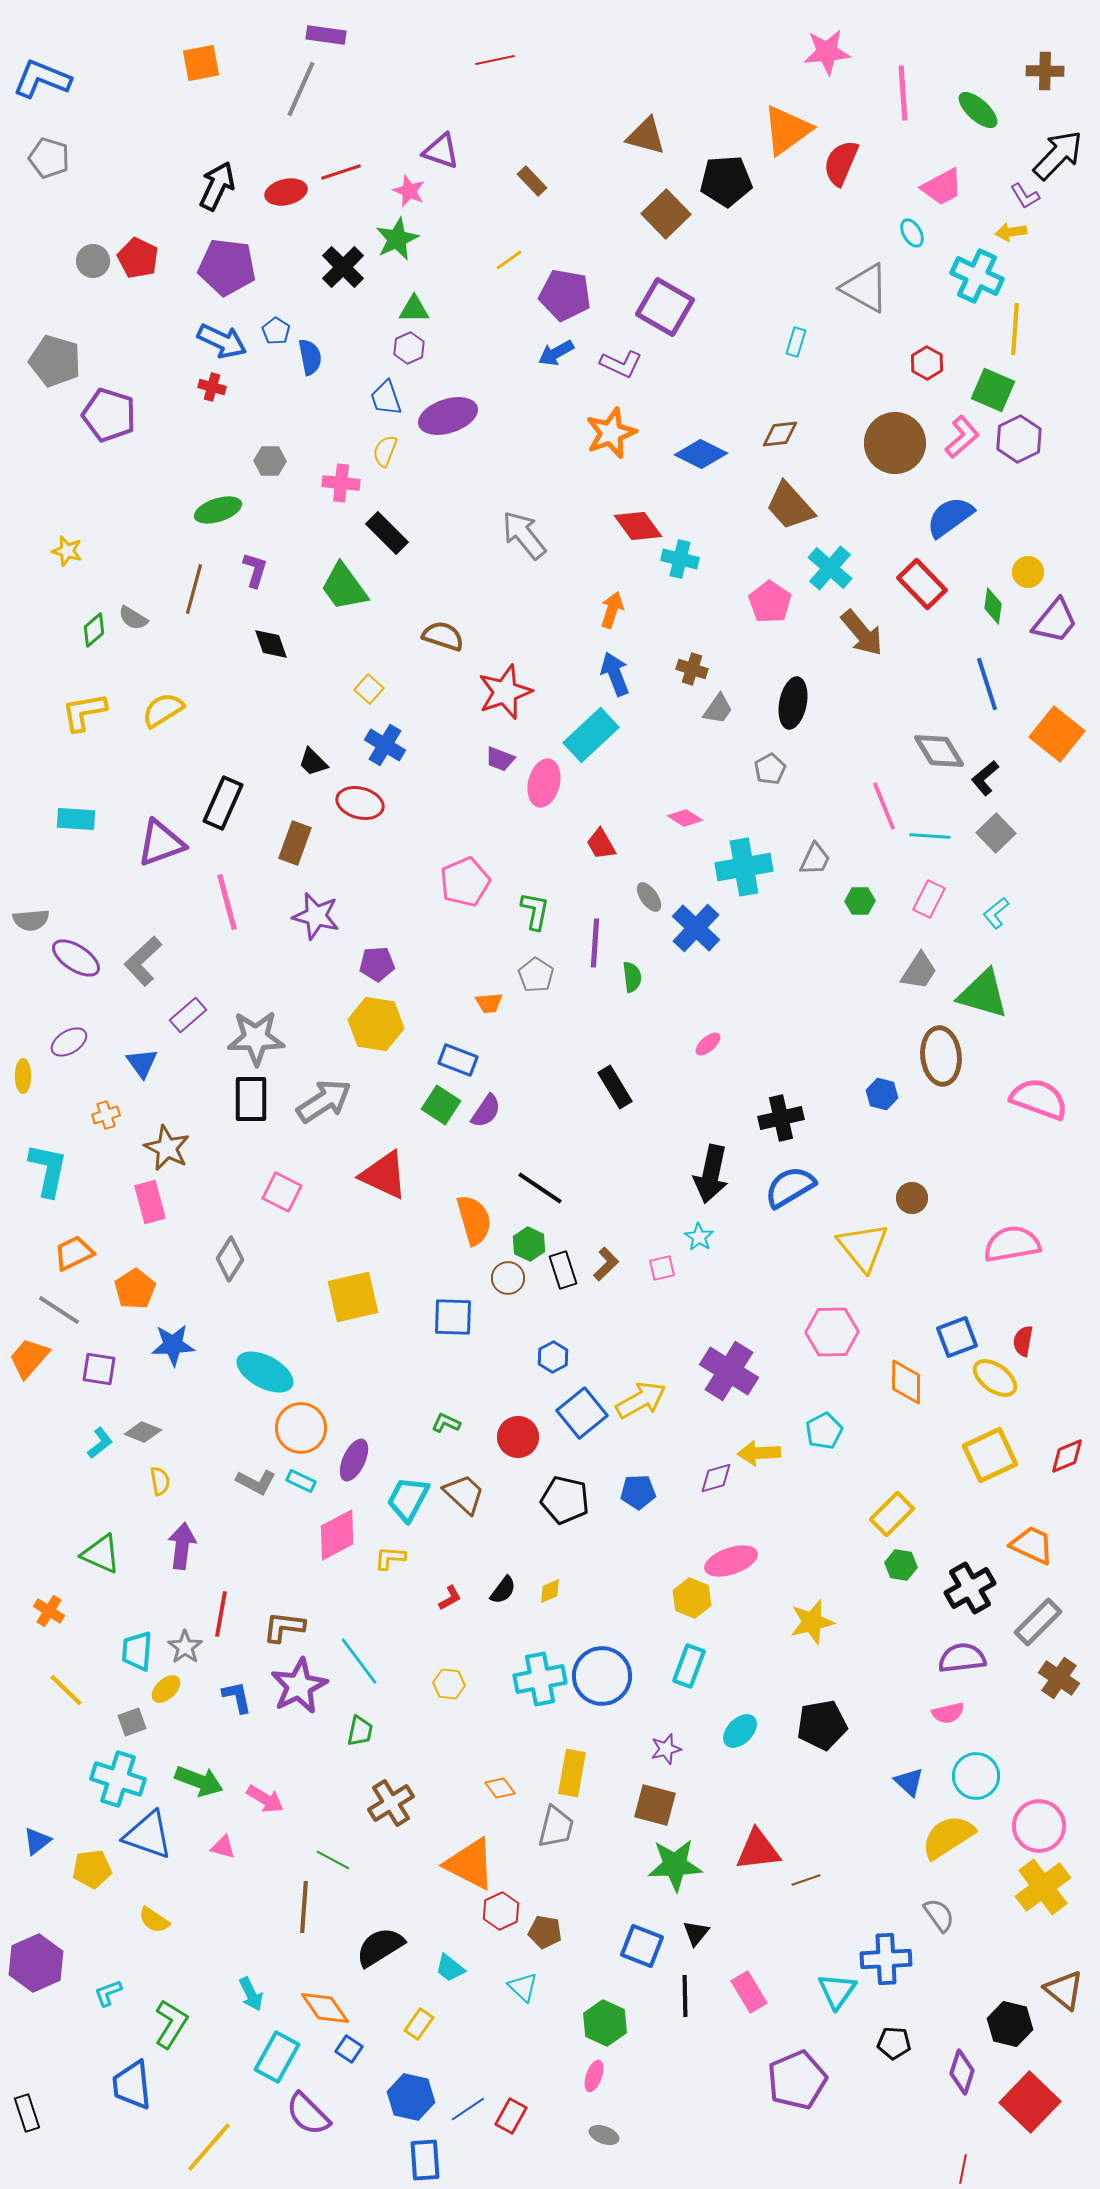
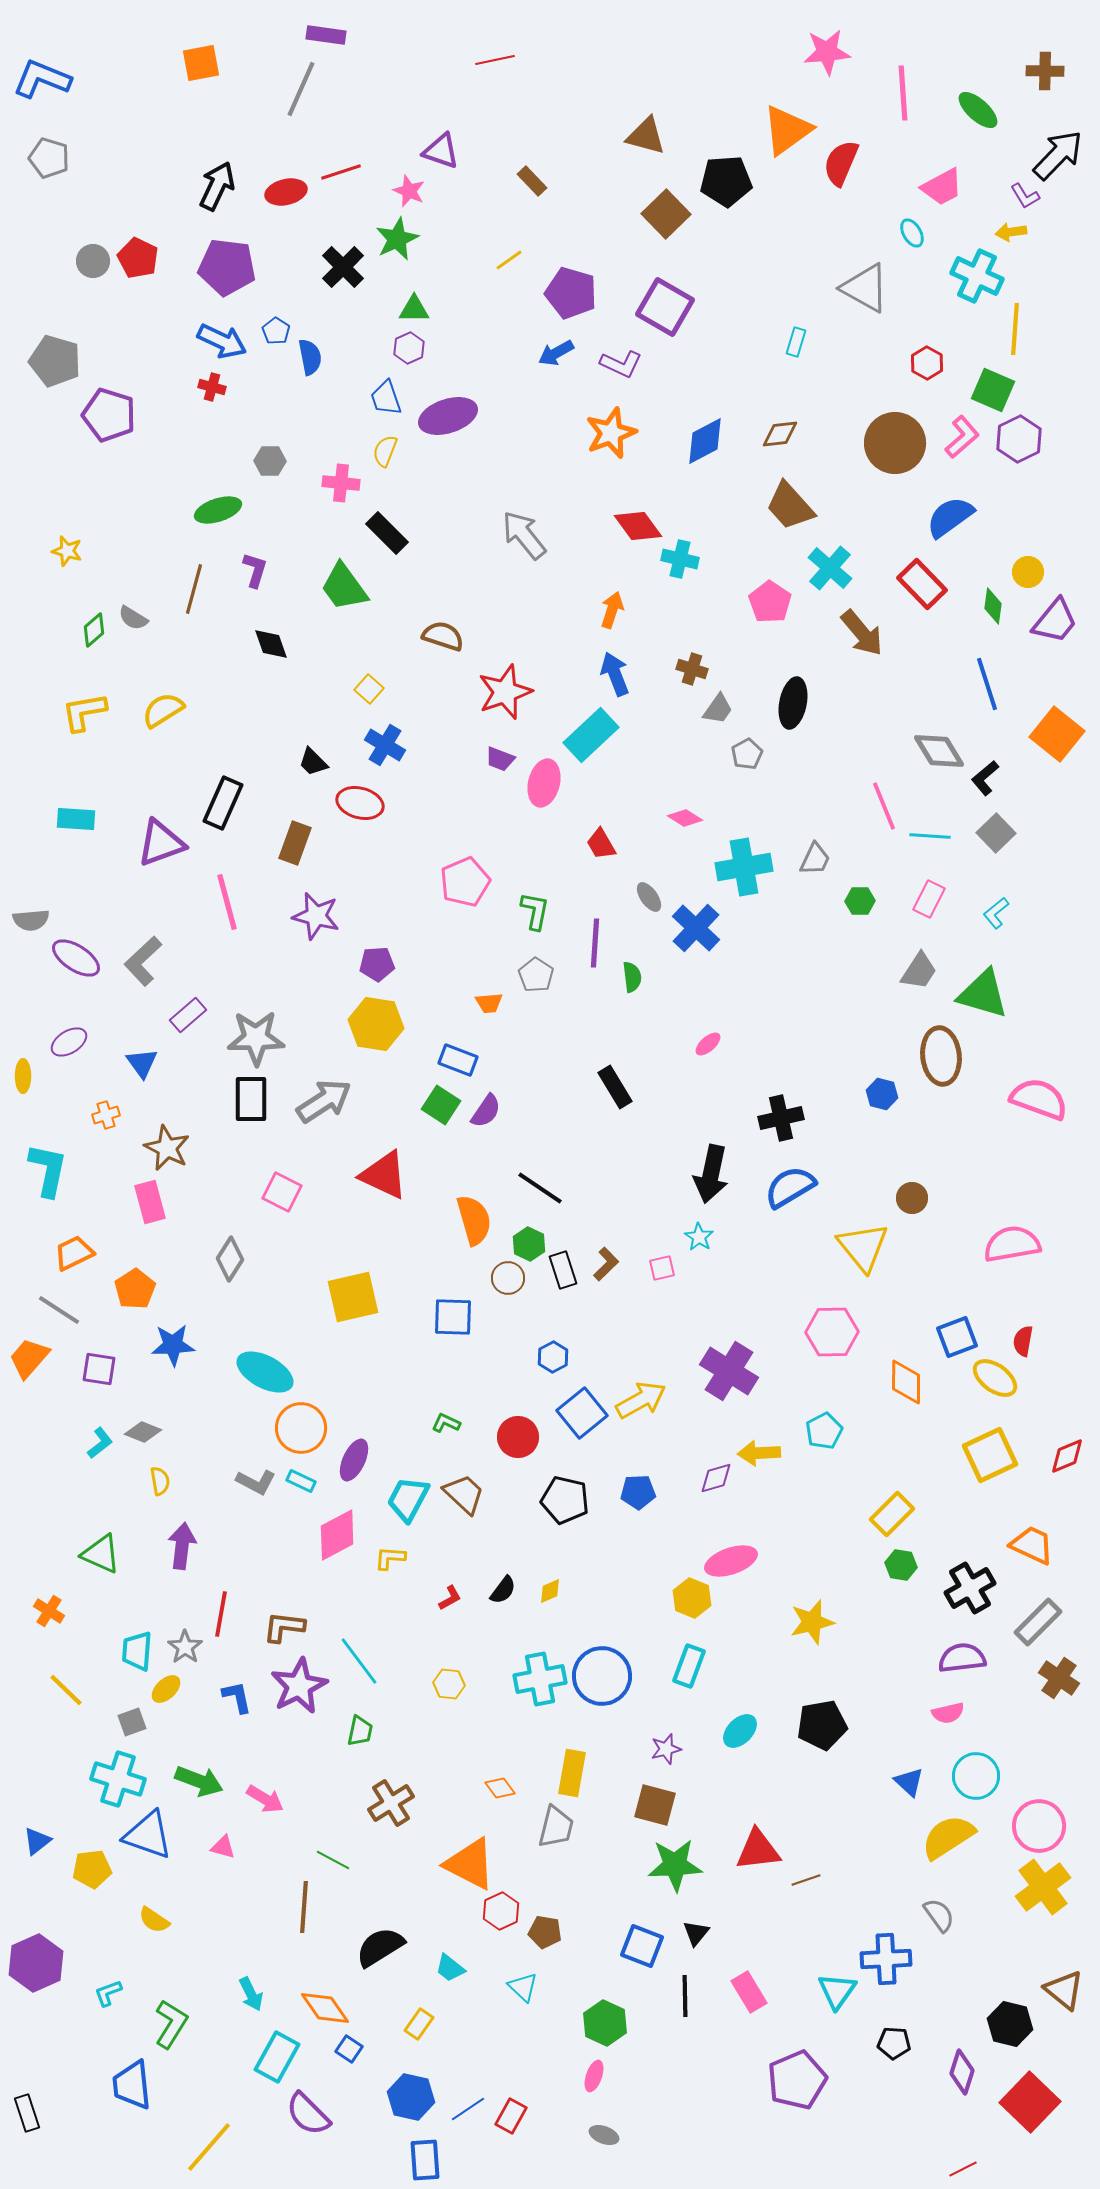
purple pentagon at (565, 295): moved 6 px right, 2 px up; rotated 6 degrees clockwise
blue diamond at (701, 454): moved 4 px right, 13 px up; rotated 54 degrees counterclockwise
gray pentagon at (770, 769): moved 23 px left, 15 px up
red line at (963, 2169): rotated 52 degrees clockwise
